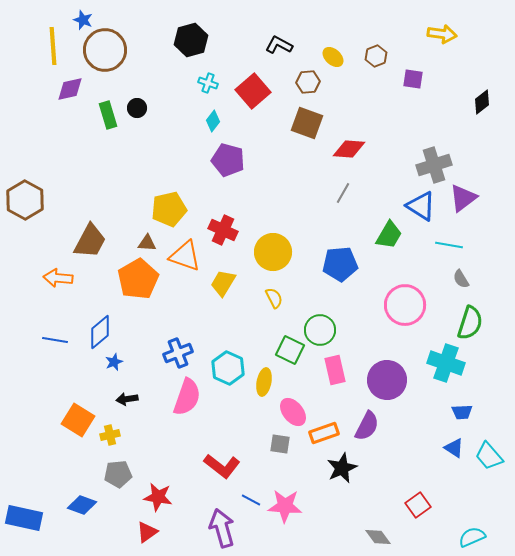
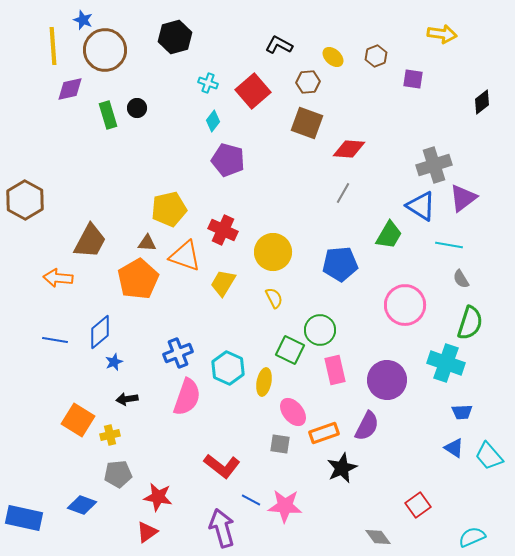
black hexagon at (191, 40): moved 16 px left, 3 px up
